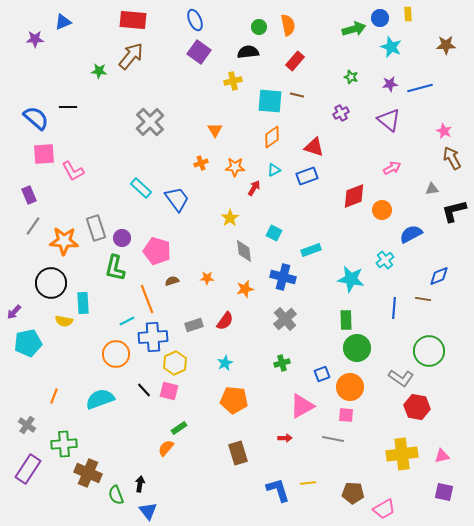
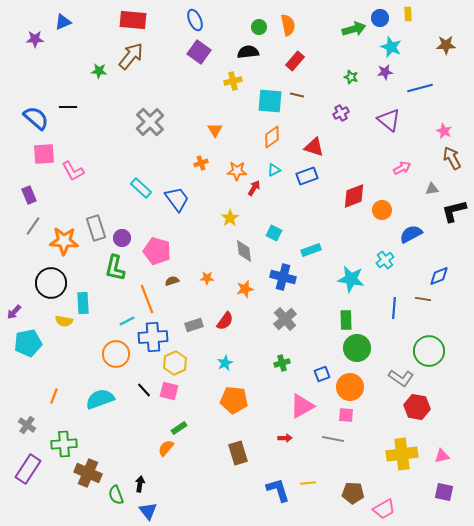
purple star at (390, 84): moved 5 px left, 12 px up
orange star at (235, 167): moved 2 px right, 4 px down
pink arrow at (392, 168): moved 10 px right
